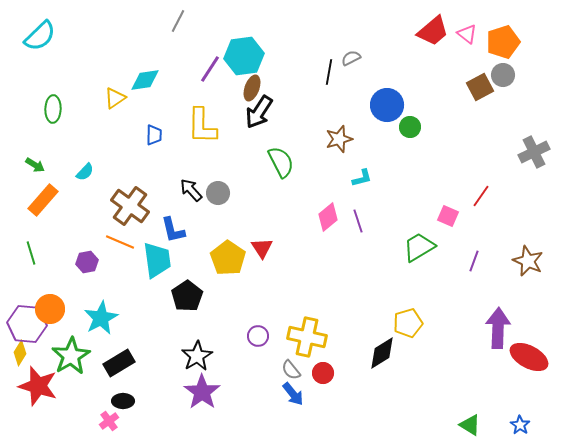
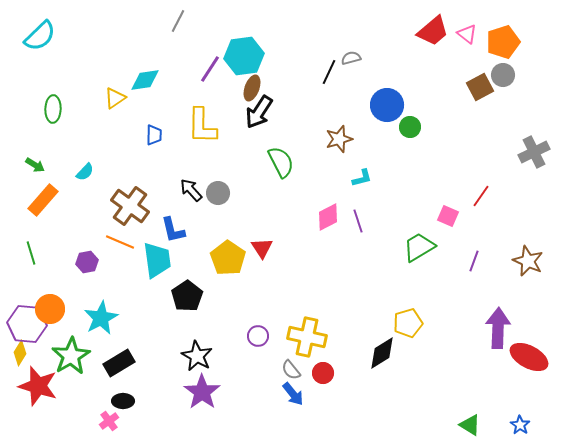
gray semicircle at (351, 58): rotated 12 degrees clockwise
black line at (329, 72): rotated 15 degrees clockwise
pink diamond at (328, 217): rotated 12 degrees clockwise
black star at (197, 356): rotated 12 degrees counterclockwise
